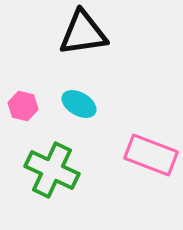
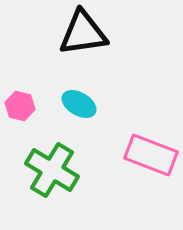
pink hexagon: moved 3 px left
green cross: rotated 6 degrees clockwise
